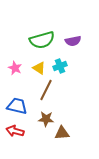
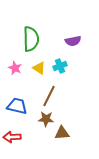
green semicircle: moved 11 px left, 1 px up; rotated 75 degrees counterclockwise
brown line: moved 3 px right, 6 px down
red arrow: moved 3 px left, 6 px down; rotated 18 degrees counterclockwise
